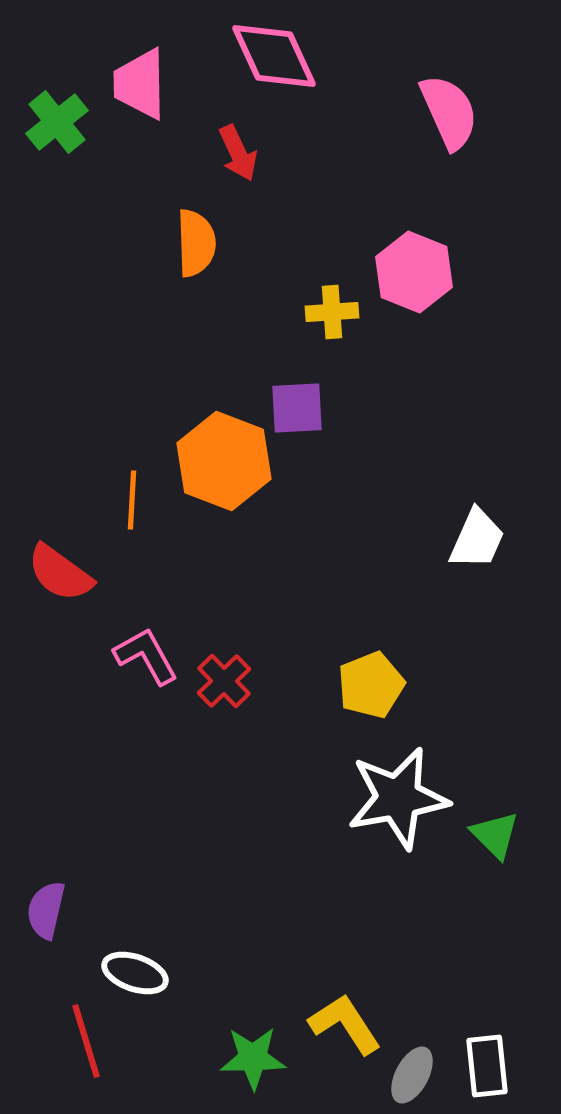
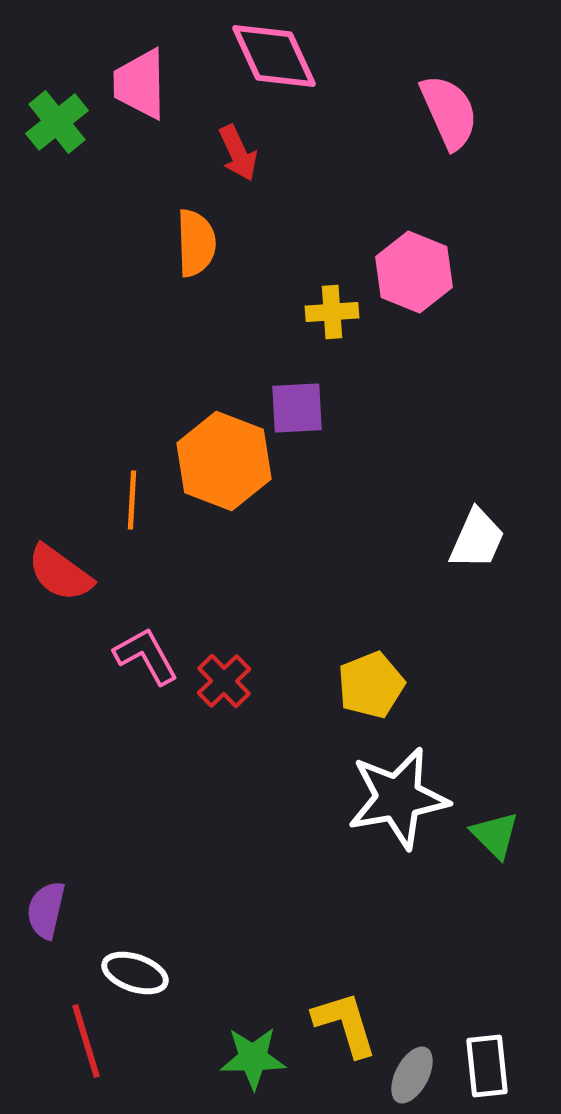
yellow L-shape: rotated 16 degrees clockwise
